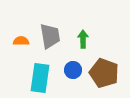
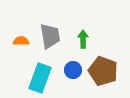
brown pentagon: moved 1 px left, 2 px up
cyan rectangle: rotated 12 degrees clockwise
